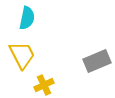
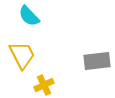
cyan semicircle: moved 2 px right, 2 px up; rotated 125 degrees clockwise
gray rectangle: rotated 16 degrees clockwise
